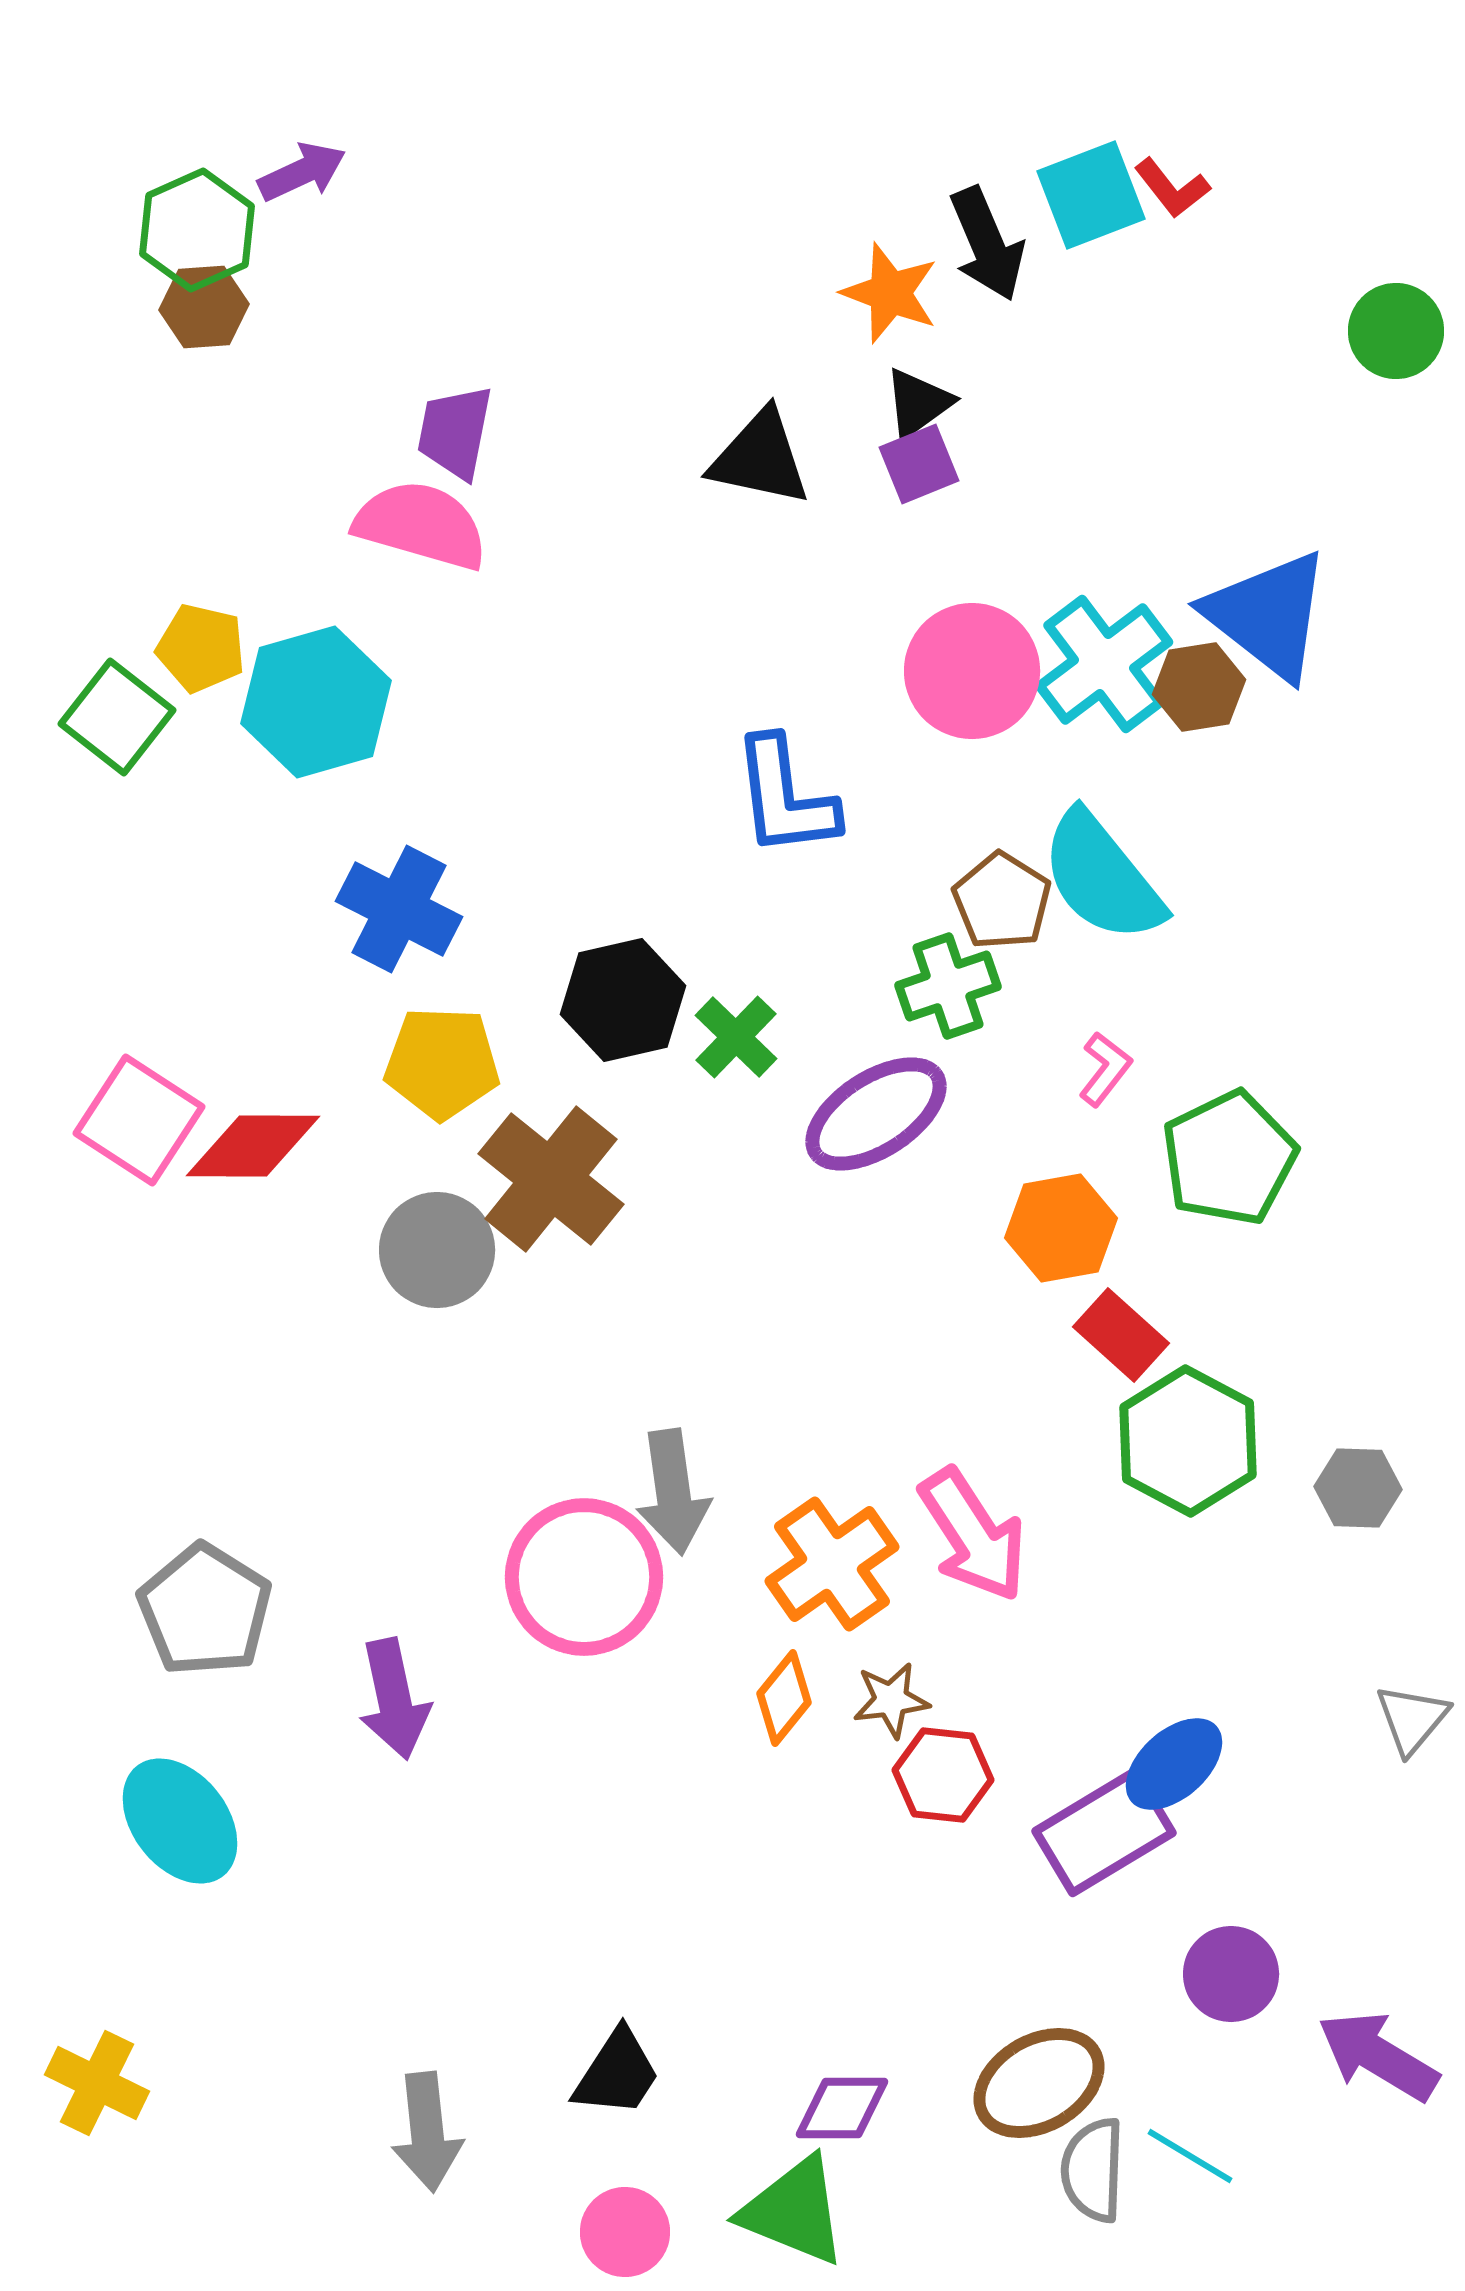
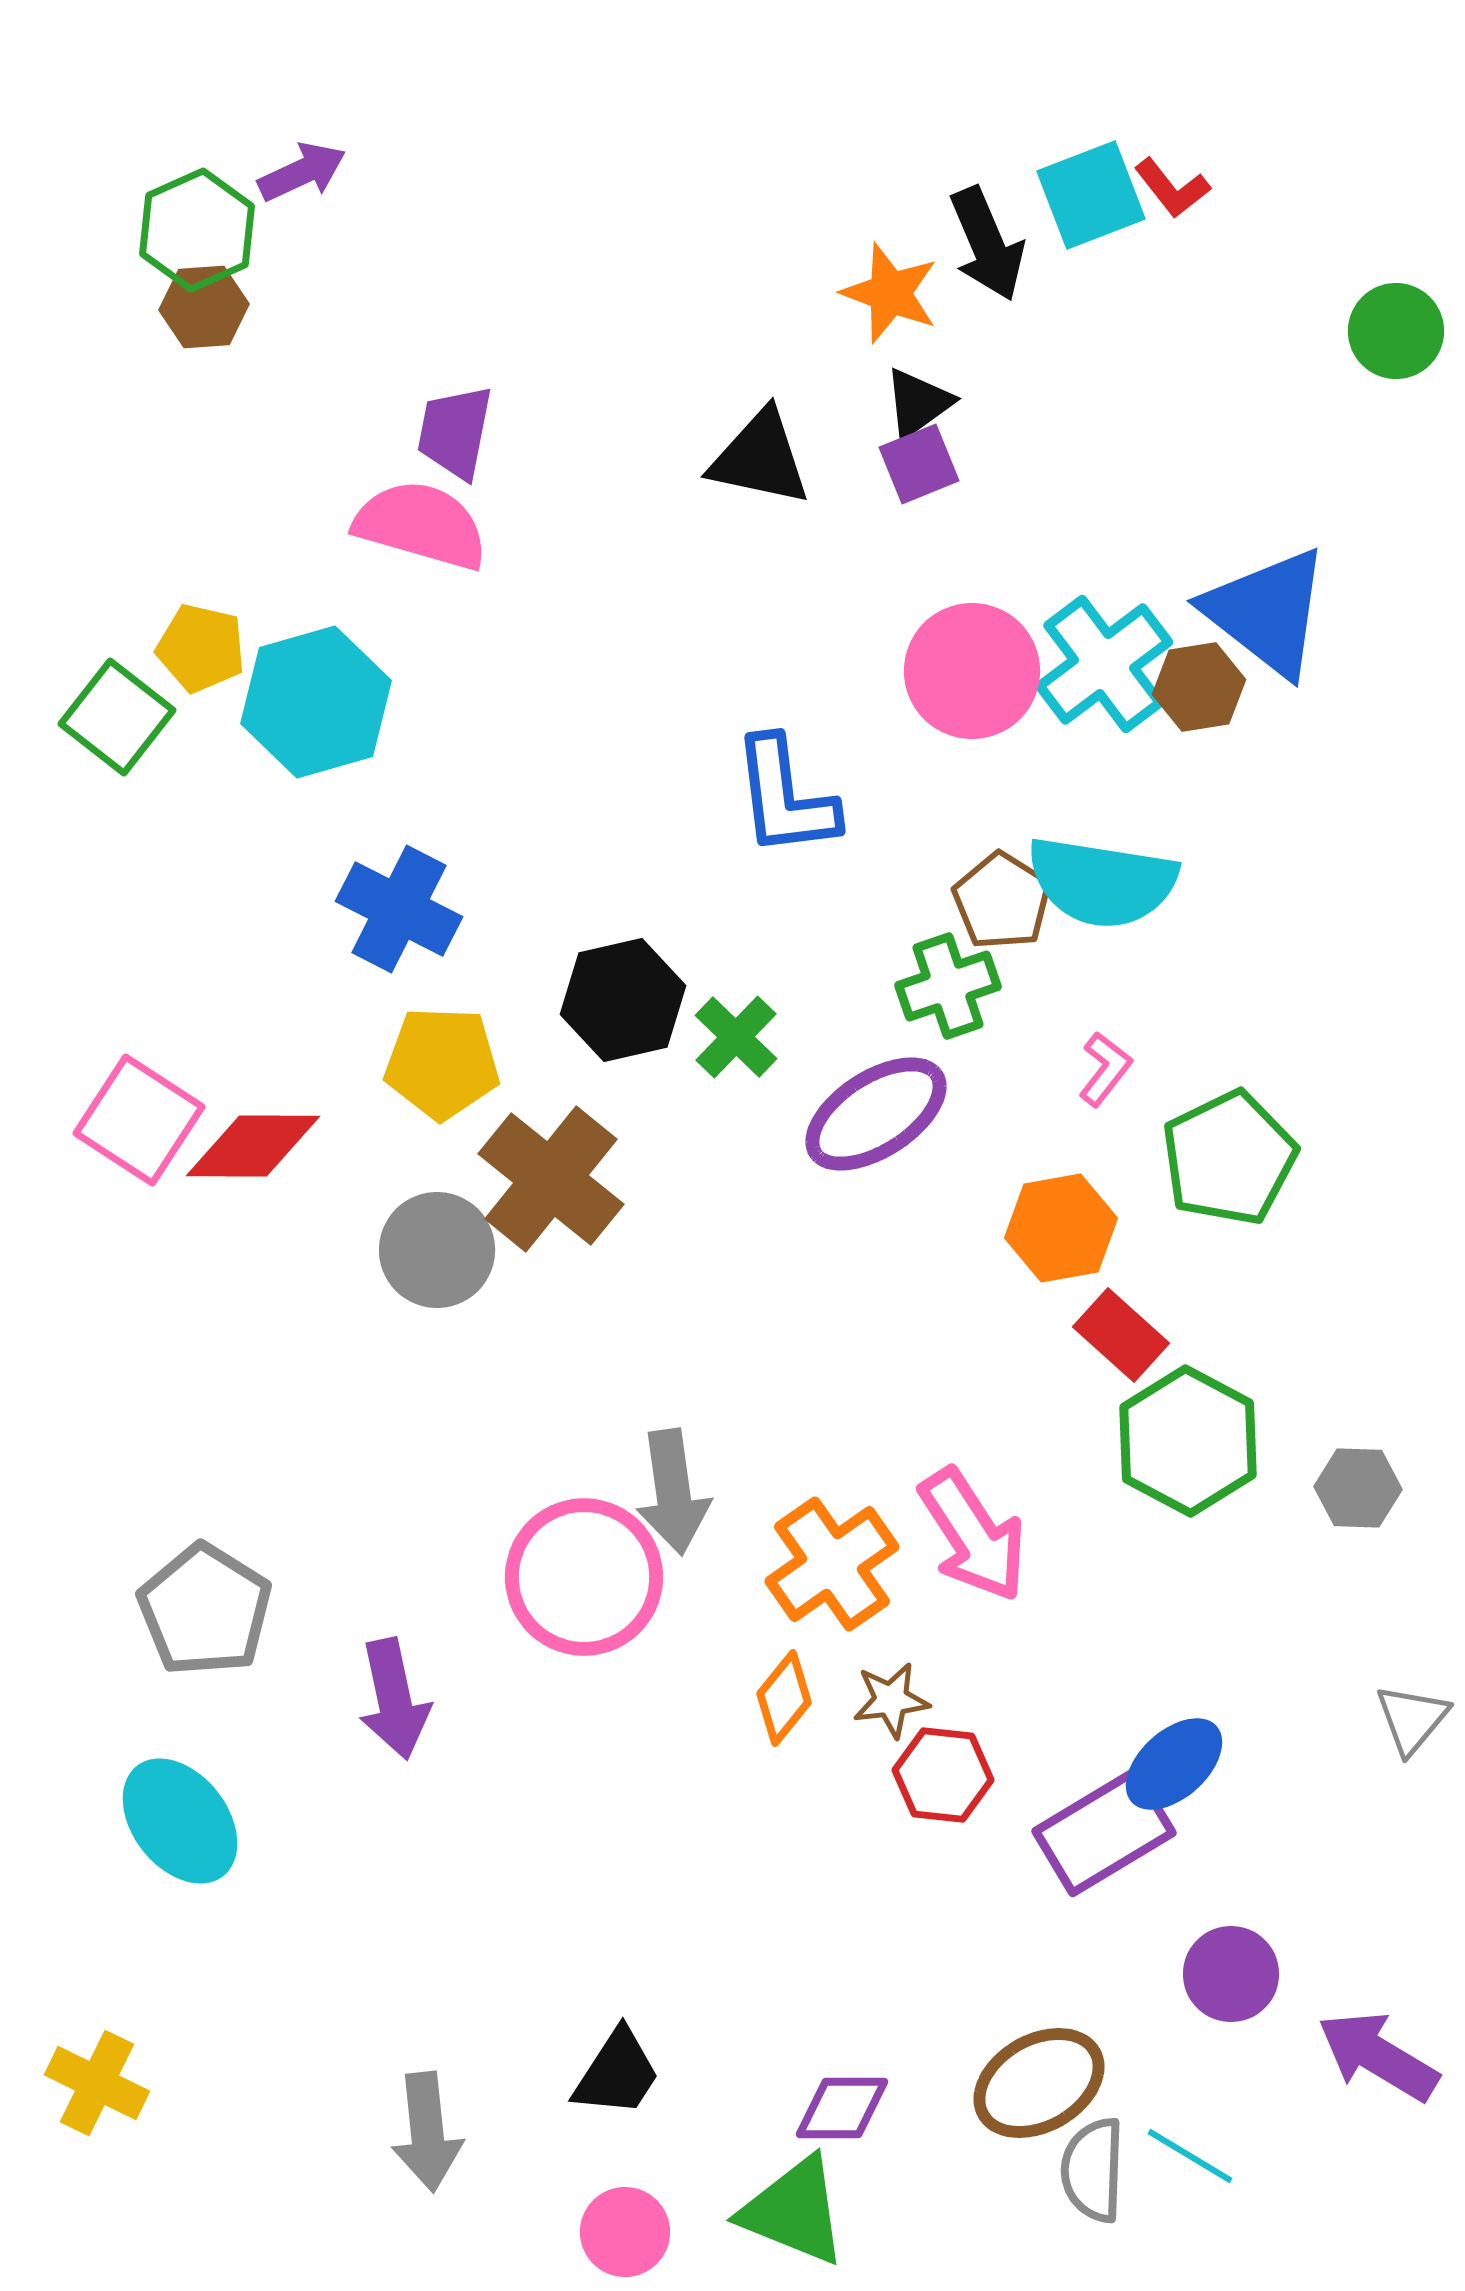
blue triangle at (1268, 615): moved 1 px left, 3 px up
cyan semicircle at (1102, 877): moved 5 px down; rotated 42 degrees counterclockwise
